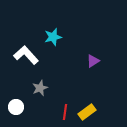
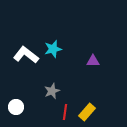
cyan star: moved 12 px down
white L-shape: rotated 10 degrees counterclockwise
purple triangle: rotated 32 degrees clockwise
gray star: moved 12 px right, 3 px down
yellow rectangle: rotated 12 degrees counterclockwise
